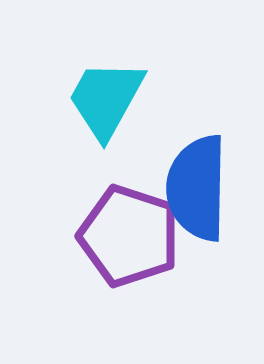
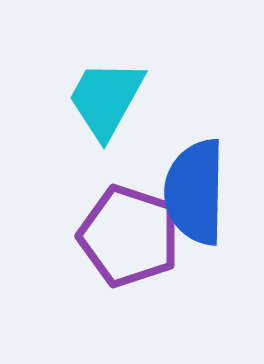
blue semicircle: moved 2 px left, 4 px down
